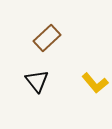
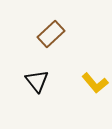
brown rectangle: moved 4 px right, 4 px up
